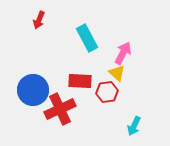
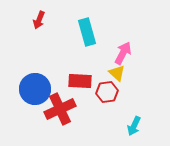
cyan rectangle: moved 6 px up; rotated 12 degrees clockwise
blue circle: moved 2 px right, 1 px up
